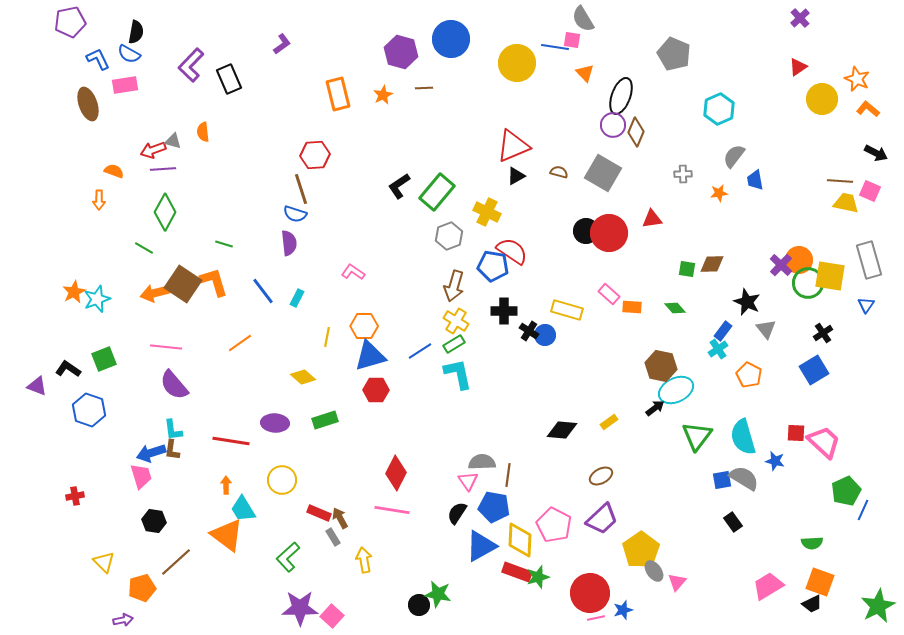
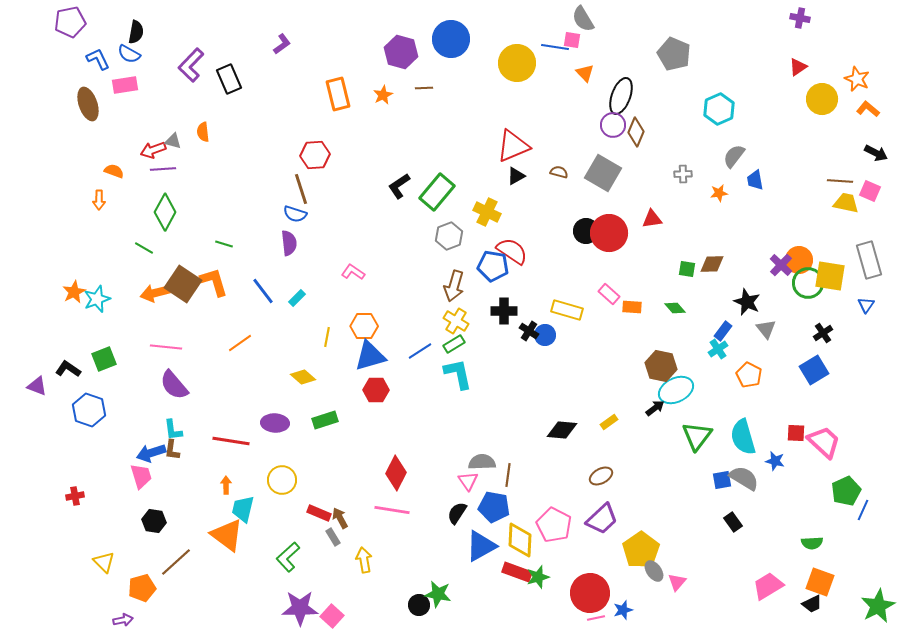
purple cross at (800, 18): rotated 36 degrees counterclockwise
cyan rectangle at (297, 298): rotated 18 degrees clockwise
cyan trapezoid at (243, 509): rotated 44 degrees clockwise
